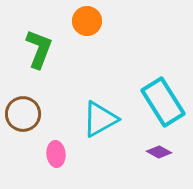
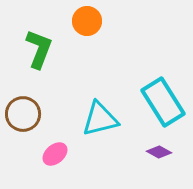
cyan triangle: rotated 15 degrees clockwise
pink ellipse: moved 1 px left; rotated 55 degrees clockwise
